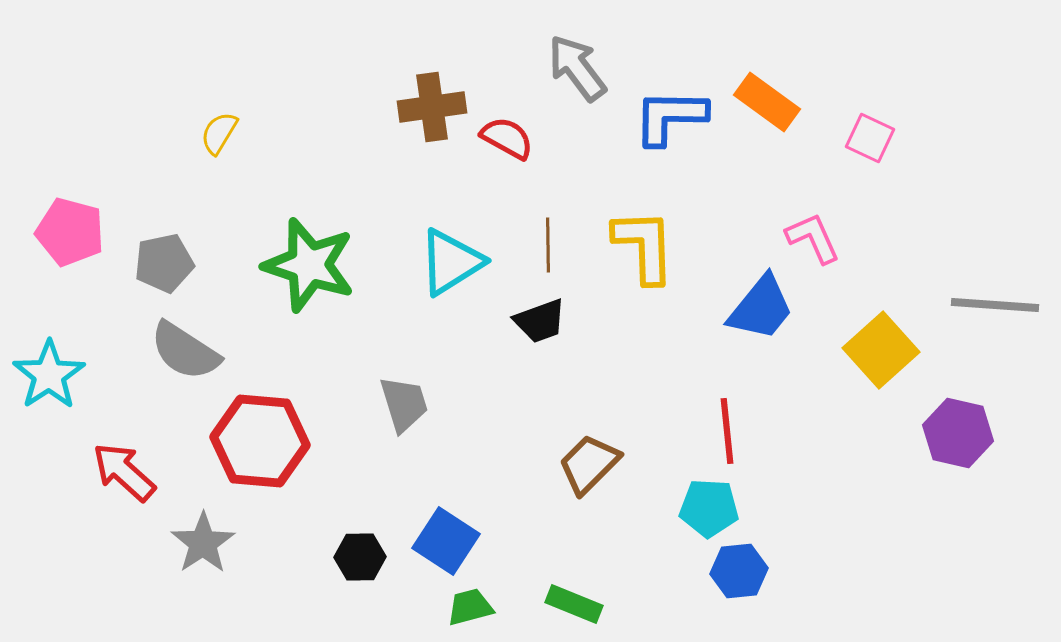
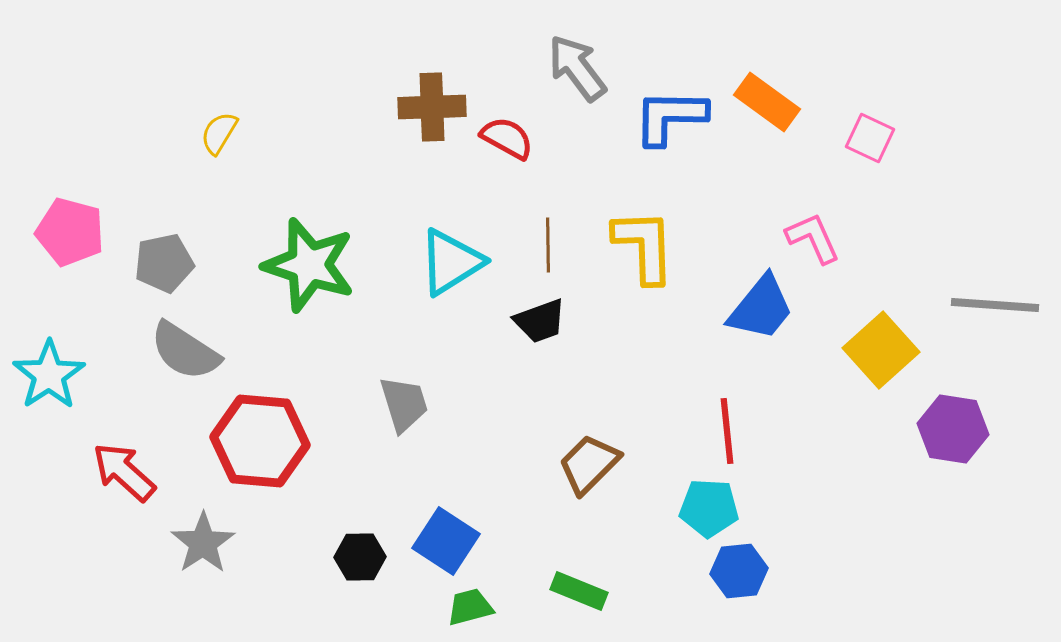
brown cross: rotated 6 degrees clockwise
purple hexagon: moved 5 px left, 4 px up; rotated 4 degrees counterclockwise
green rectangle: moved 5 px right, 13 px up
